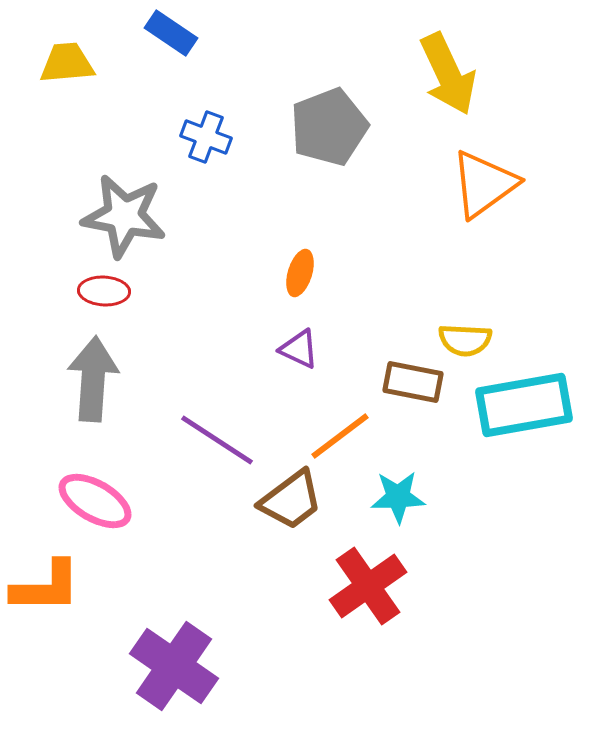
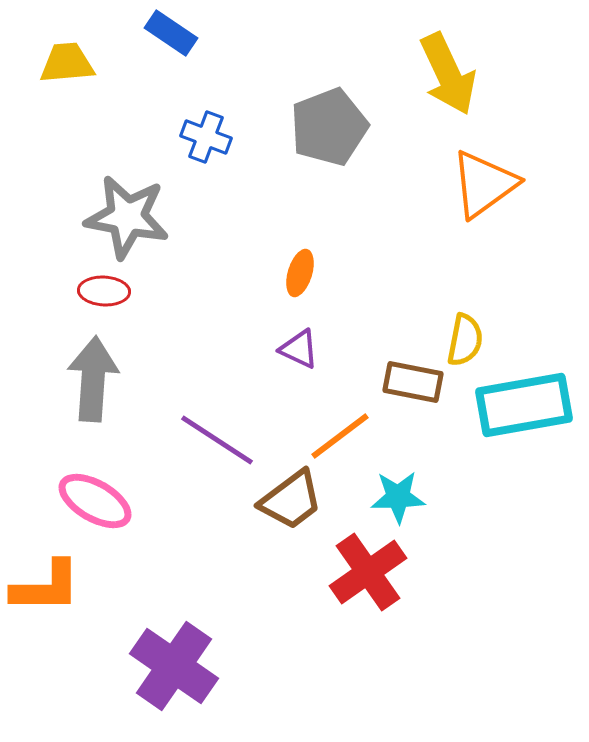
gray star: moved 3 px right, 1 px down
yellow semicircle: rotated 82 degrees counterclockwise
red cross: moved 14 px up
